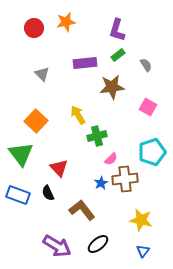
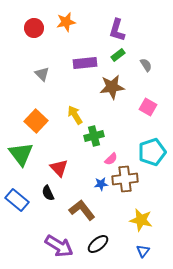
yellow arrow: moved 3 px left
green cross: moved 3 px left
blue star: moved 1 px down; rotated 24 degrees clockwise
blue rectangle: moved 1 px left, 5 px down; rotated 20 degrees clockwise
purple arrow: moved 2 px right
